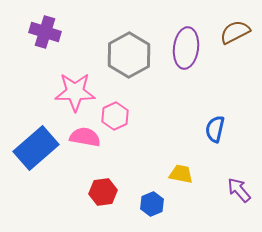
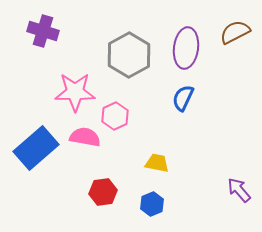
purple cross: moved 2 px left, 1 px up
blue semicircle: moved 32 px left, 31 px up; rotated 12 degrees clockwise
yellow trapezoid: moved 24 px left, 11 px up
